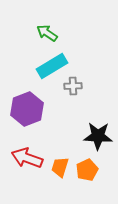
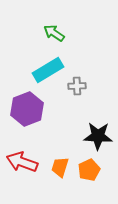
green arrow: moved 7 px right
cyan rectangle: moved 4 px left, 4 px down
gray cross: moved 4 px right
red arrow: moved 5 px left, 4 px down
orange pentagon: moved 2 px right
